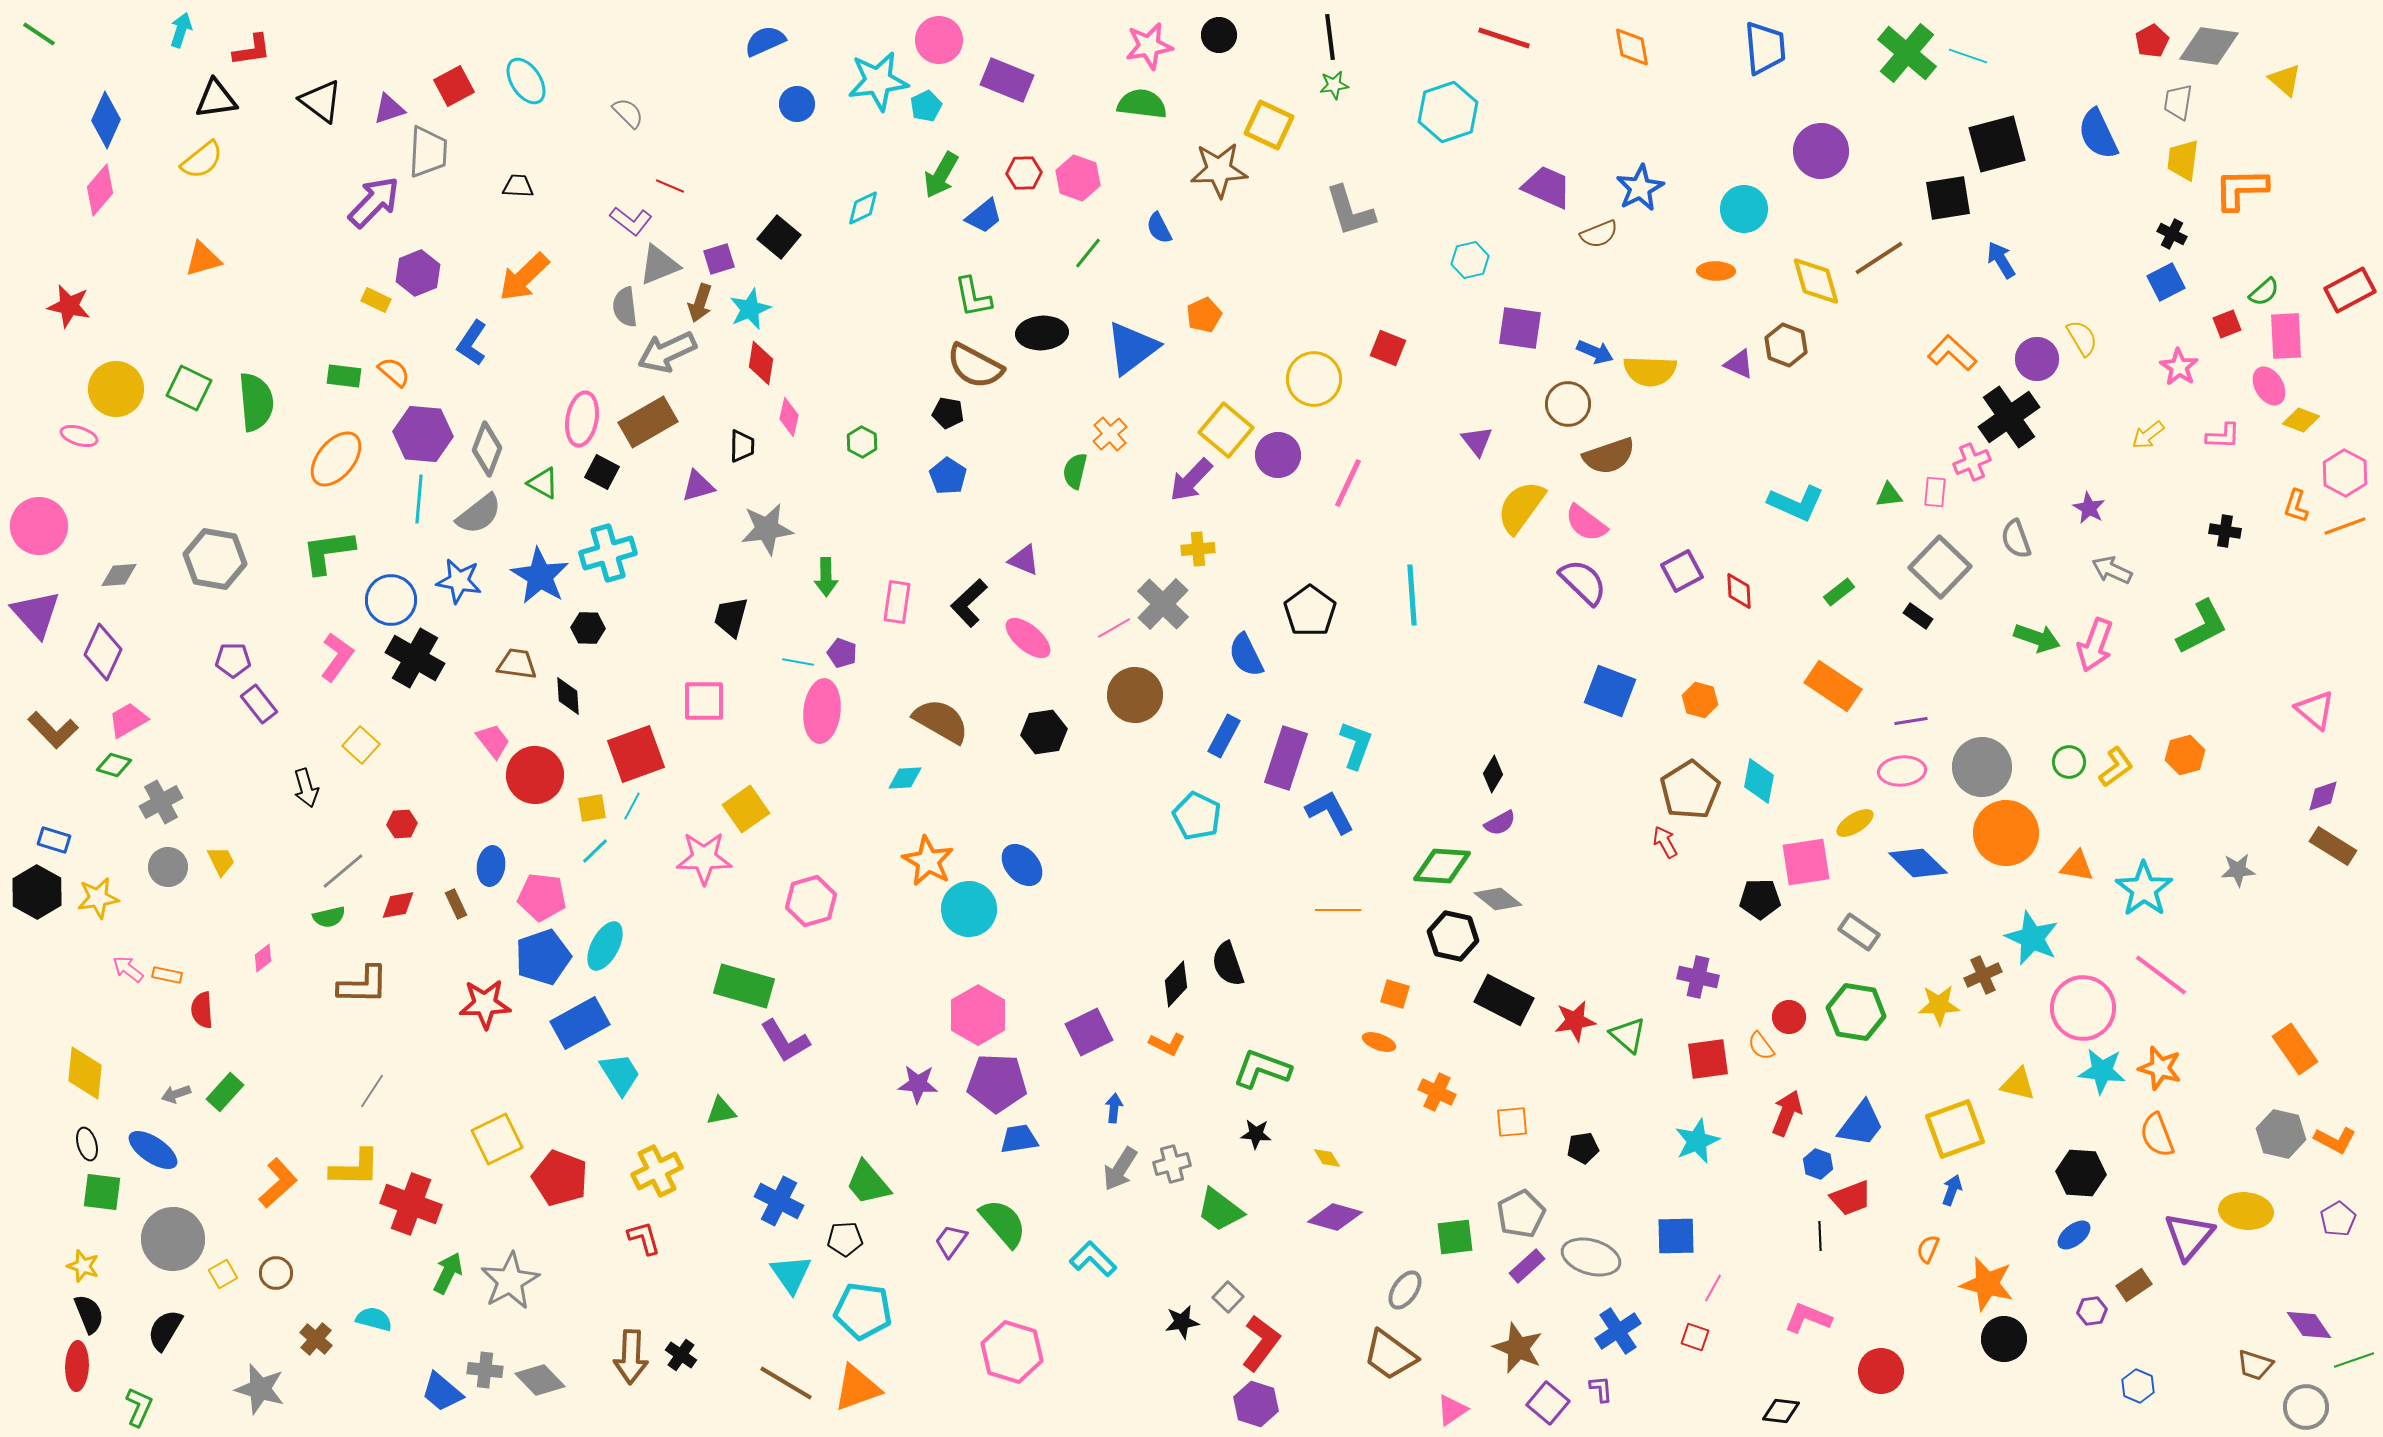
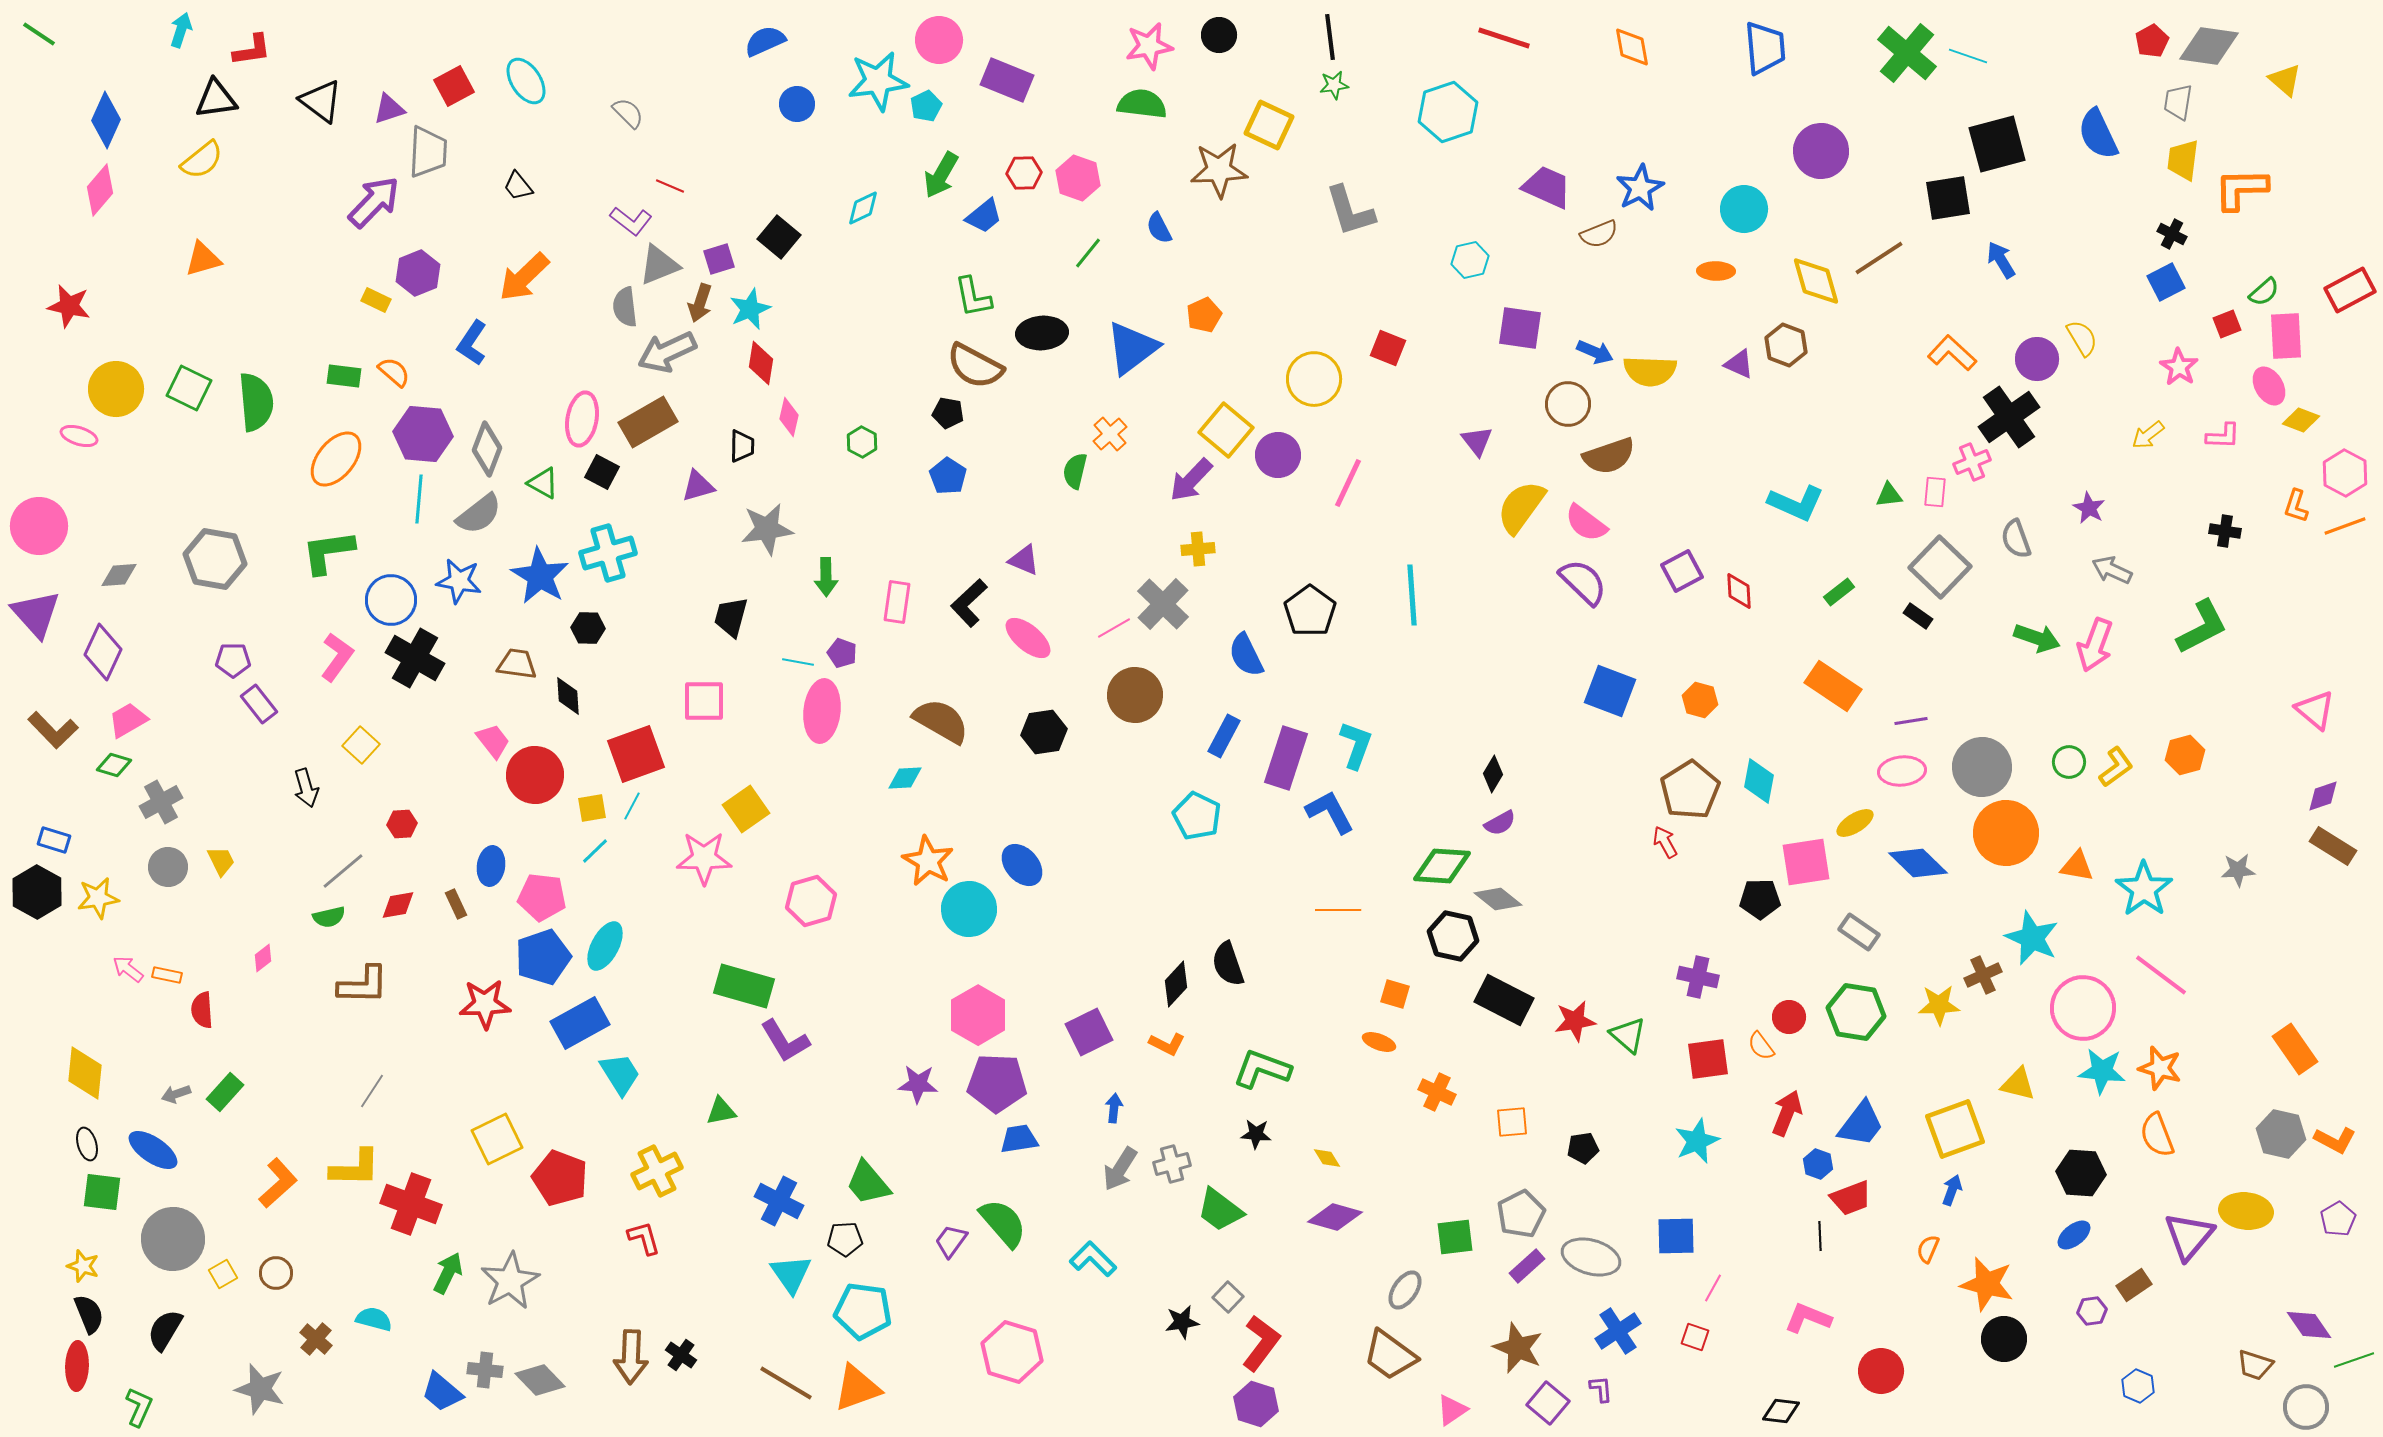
black trapezoid at (518, 186): rotated 132 degrees counterclockwise
